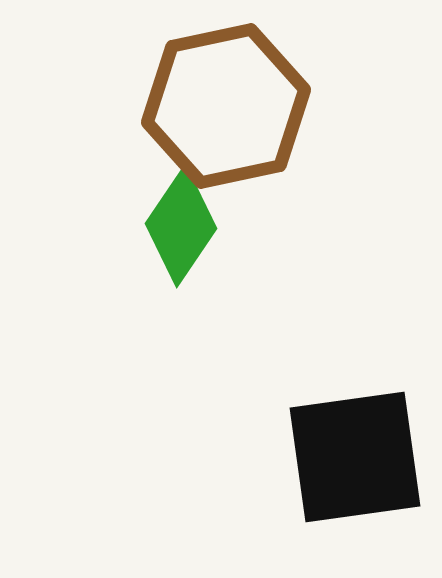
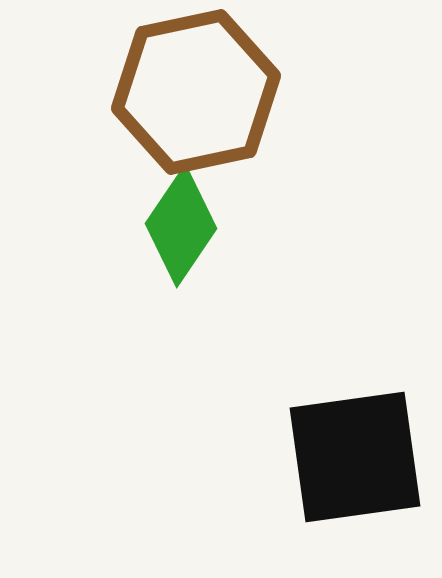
brown hexagon: moved 30 px left, 14 px up
